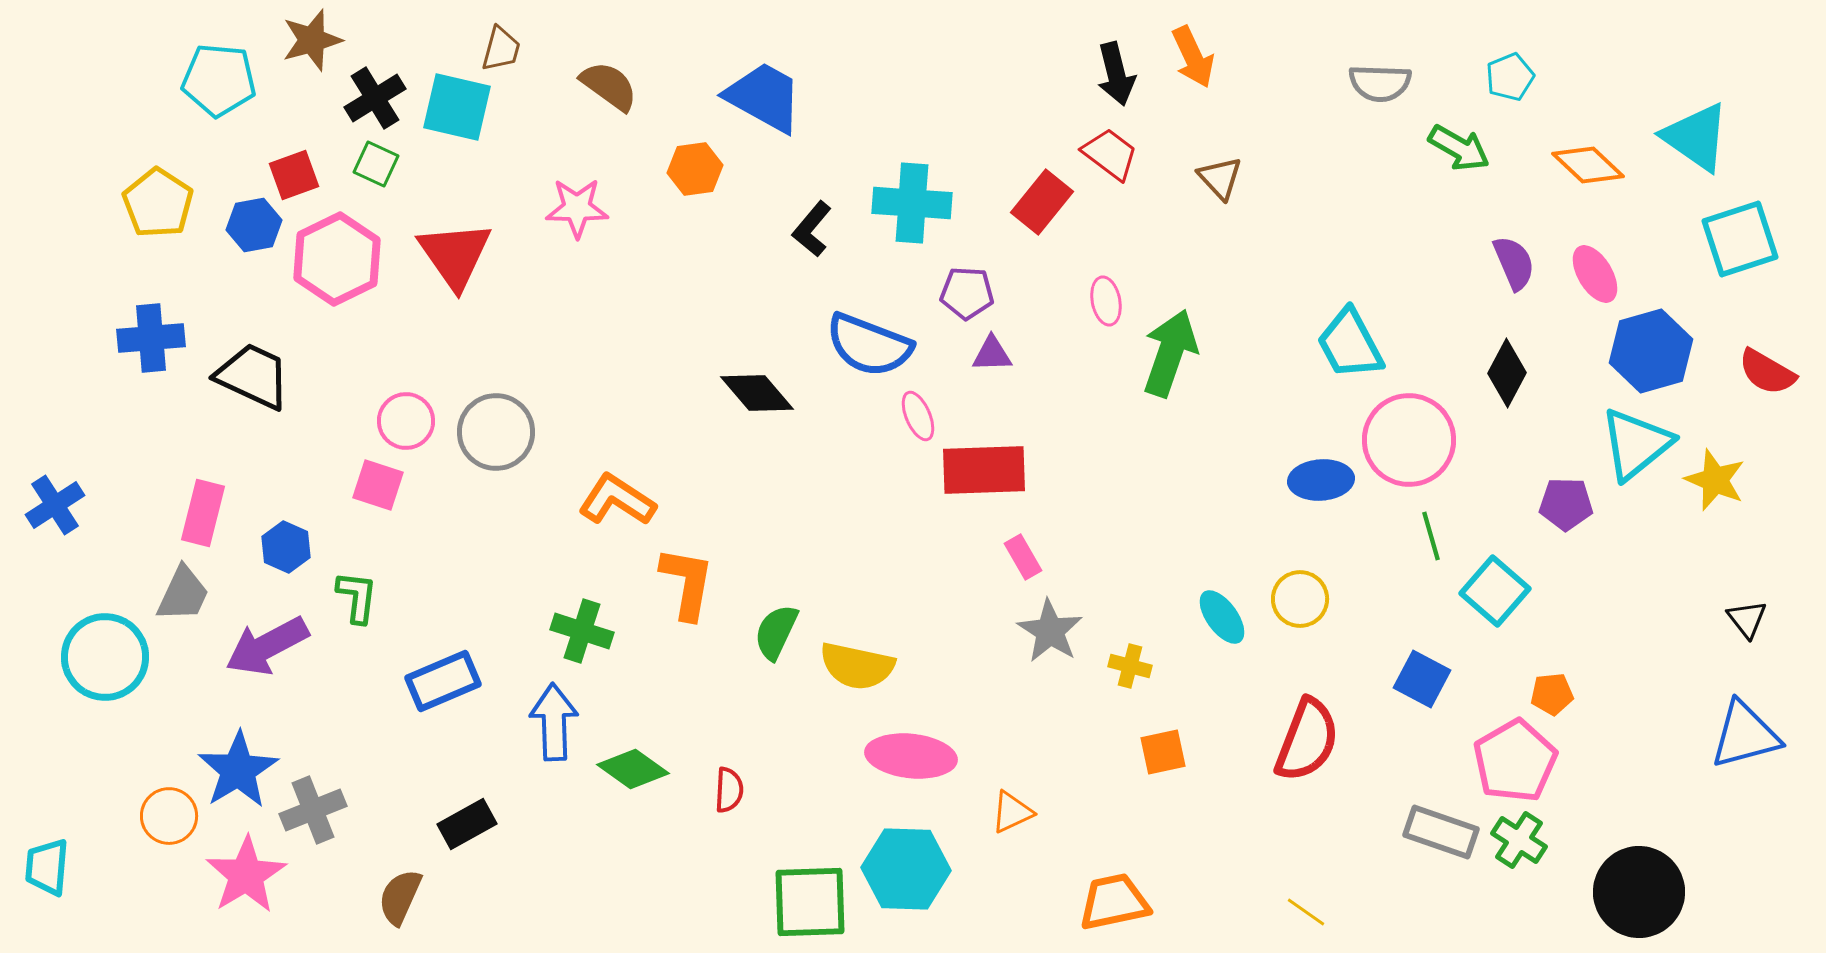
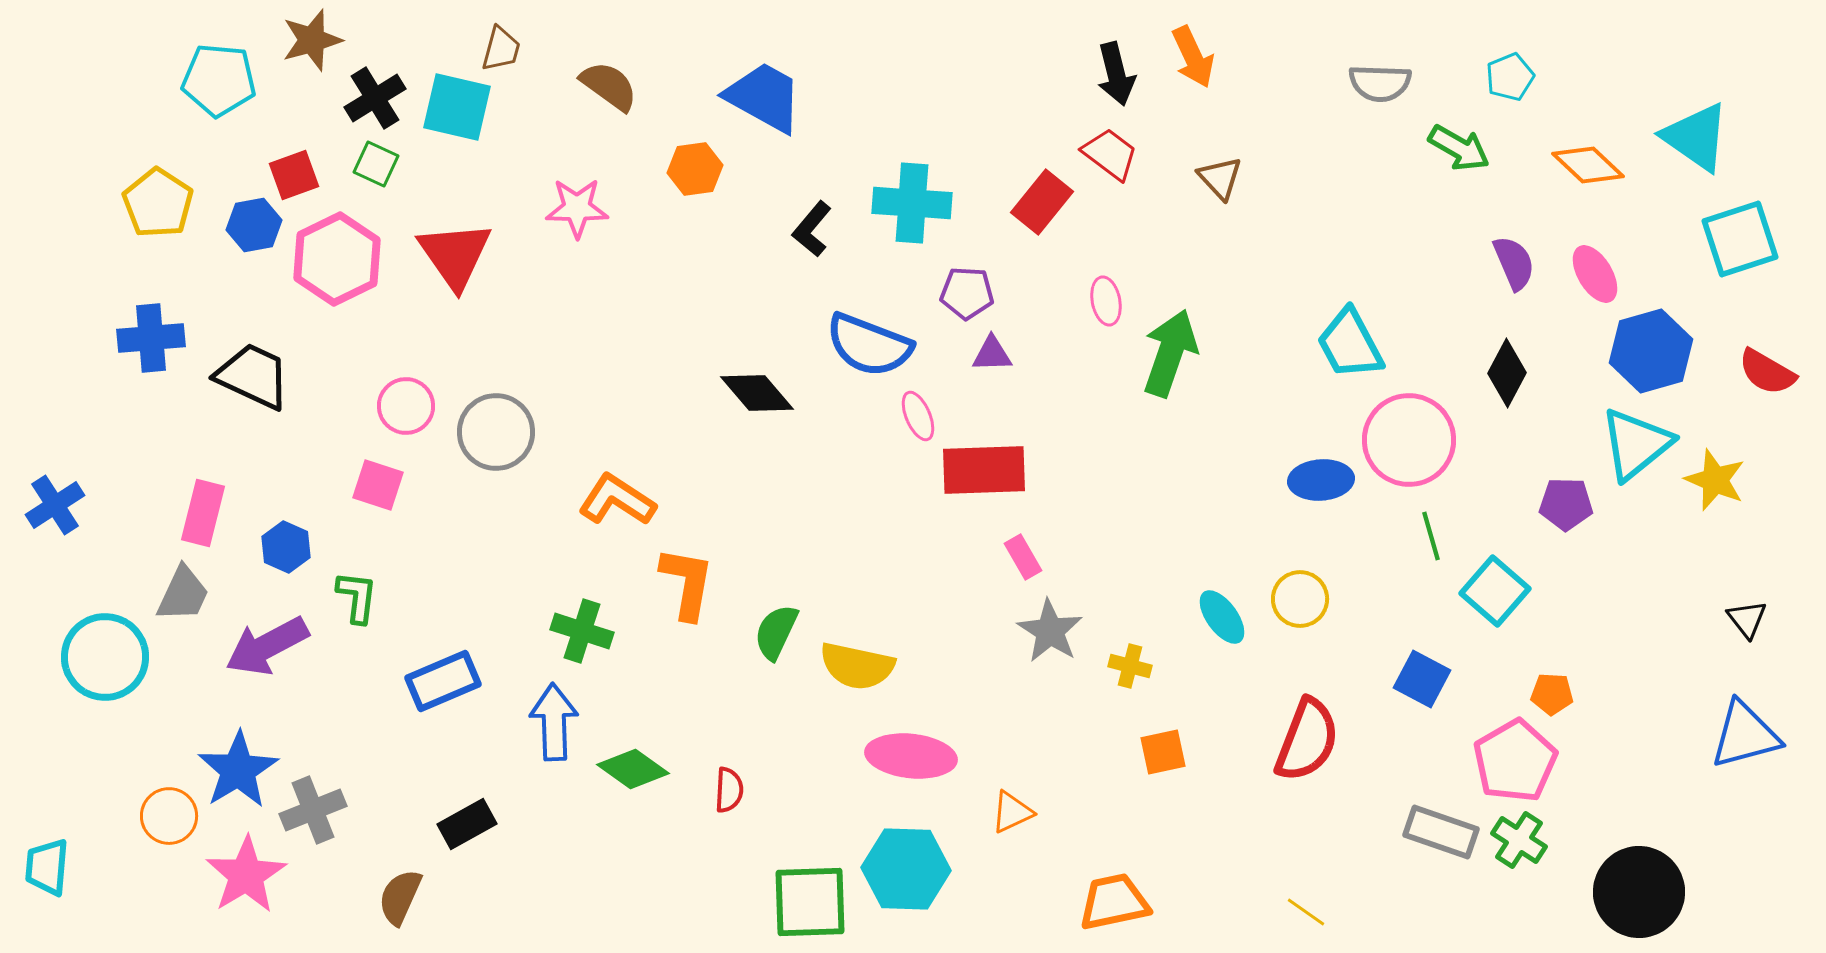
pink circle at (406, 421): moved 15 px up
orange pentagon at (1552, 694): rotated 9 degrees clockwise
